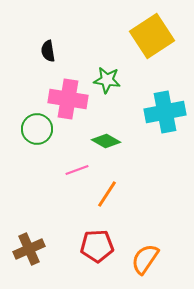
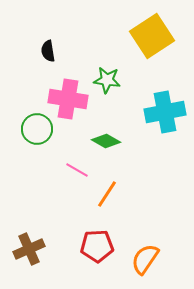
pink line: rotated 50 degrees clockwise
